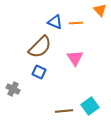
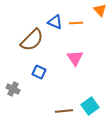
brown semicircle: moved 8 px left, 7 px up
